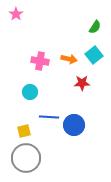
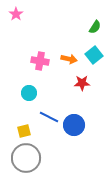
cyan circle: moved 1 px left, 1 px down
blue line: rotated 24 degrees clockwise
